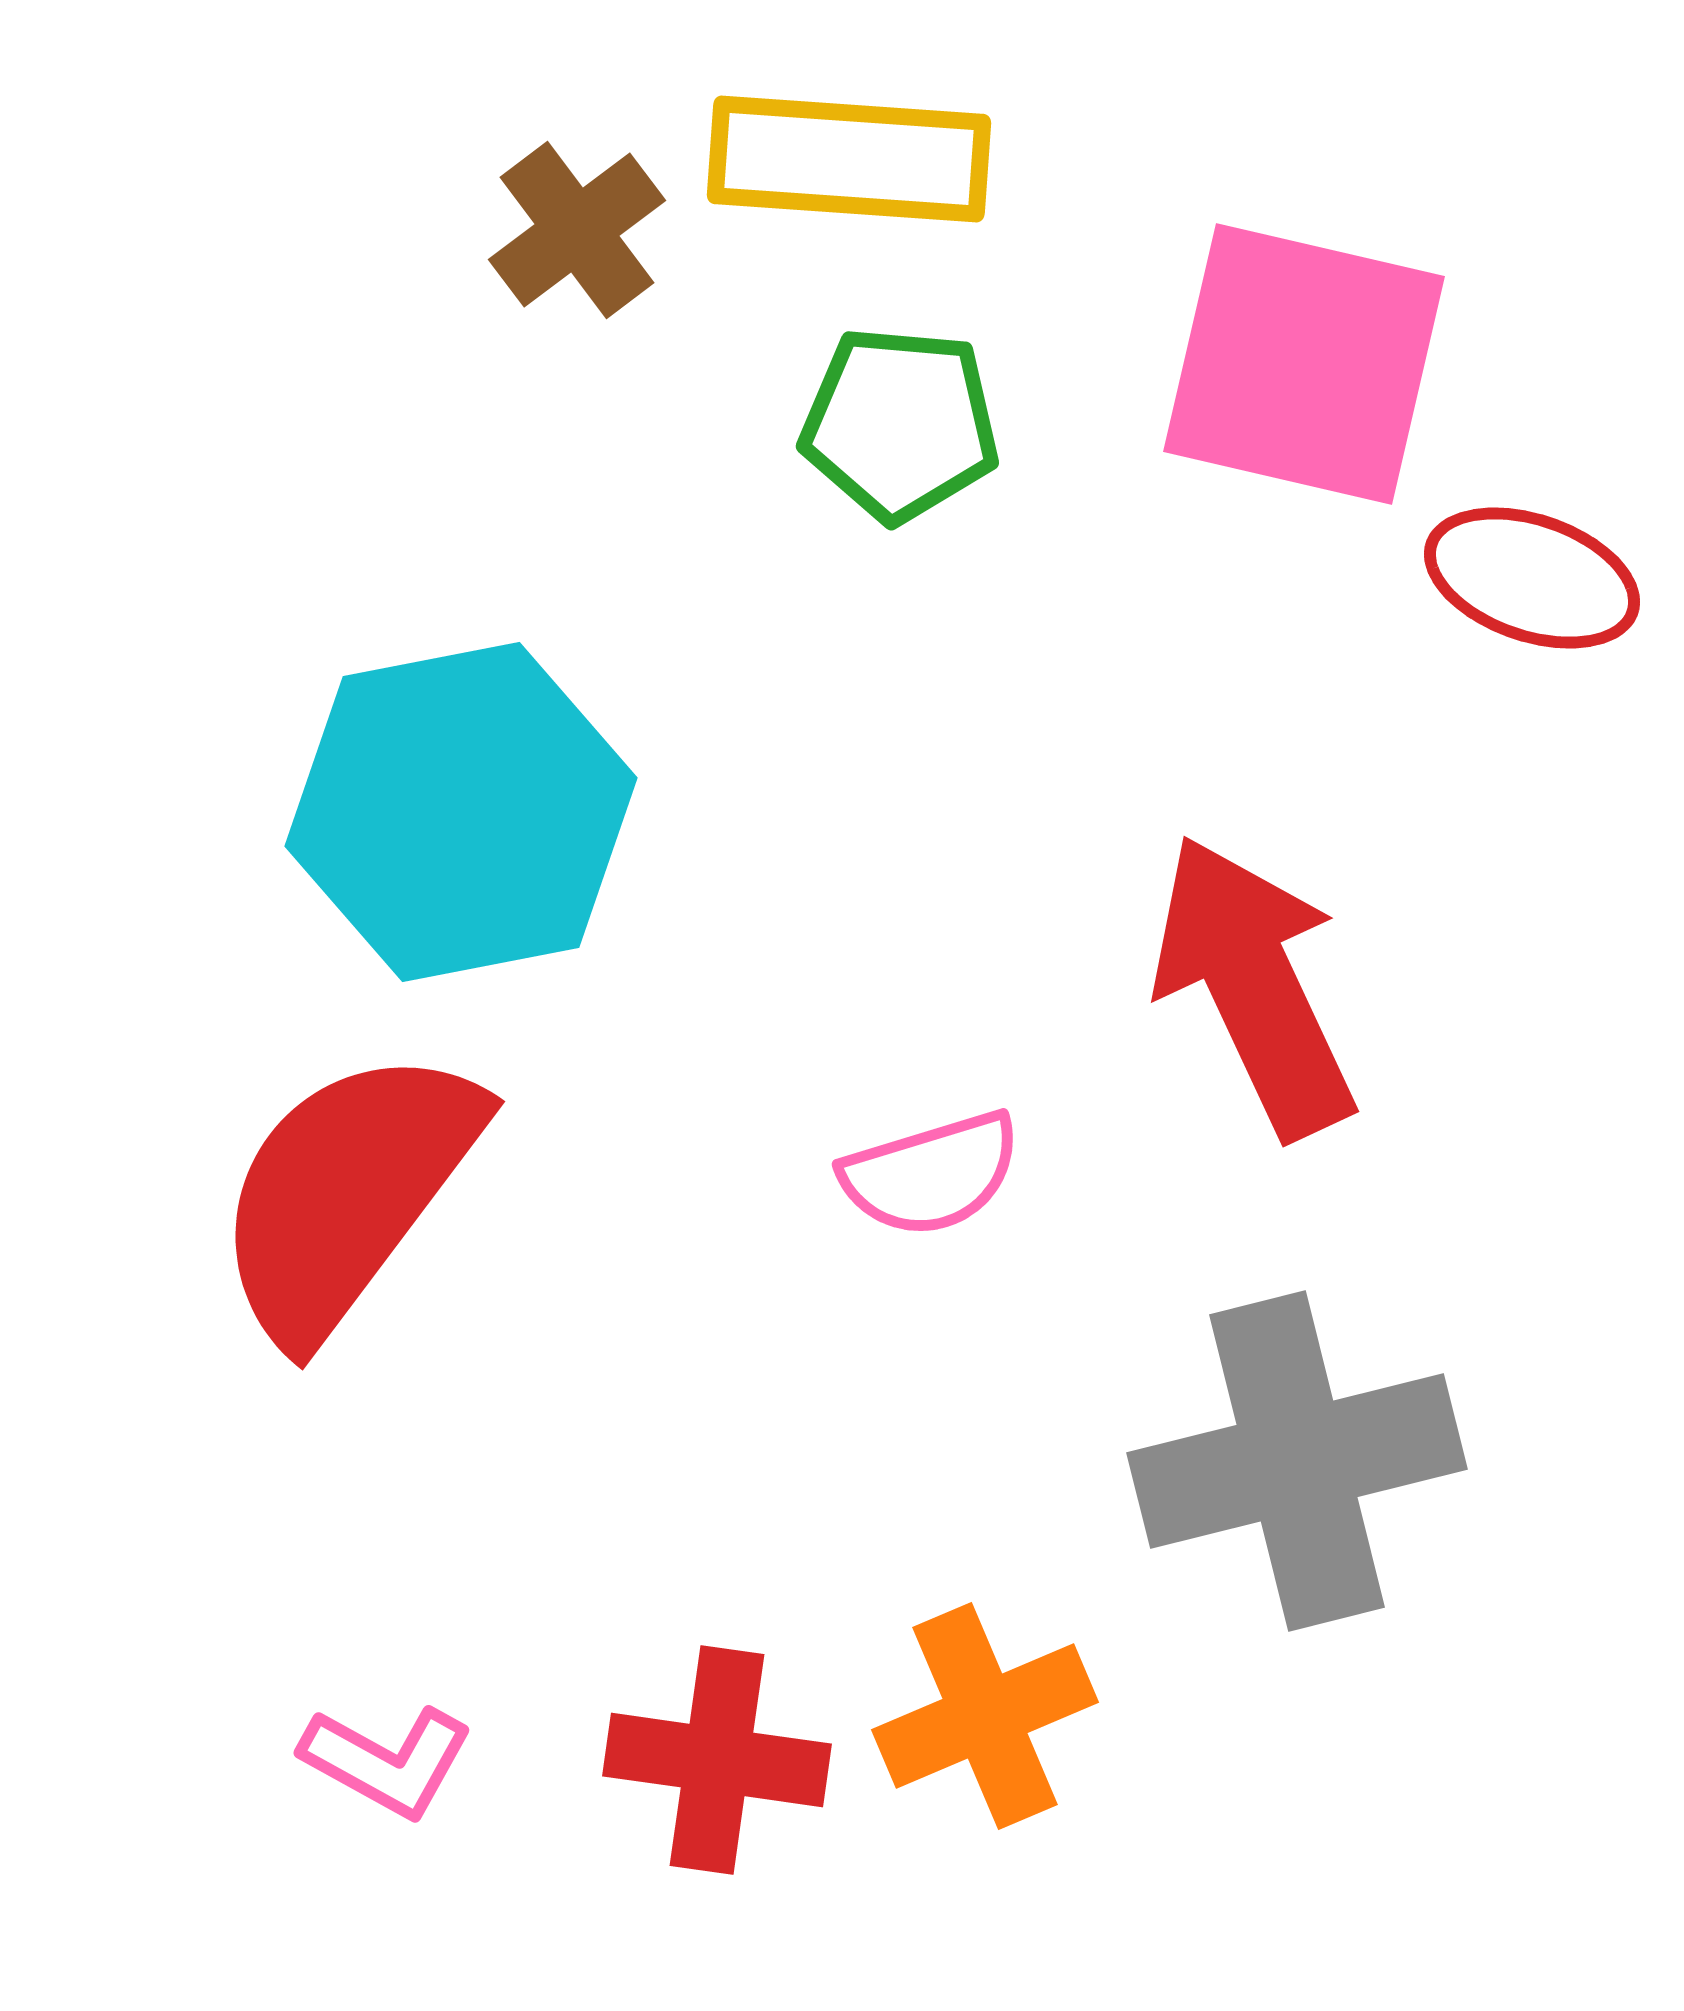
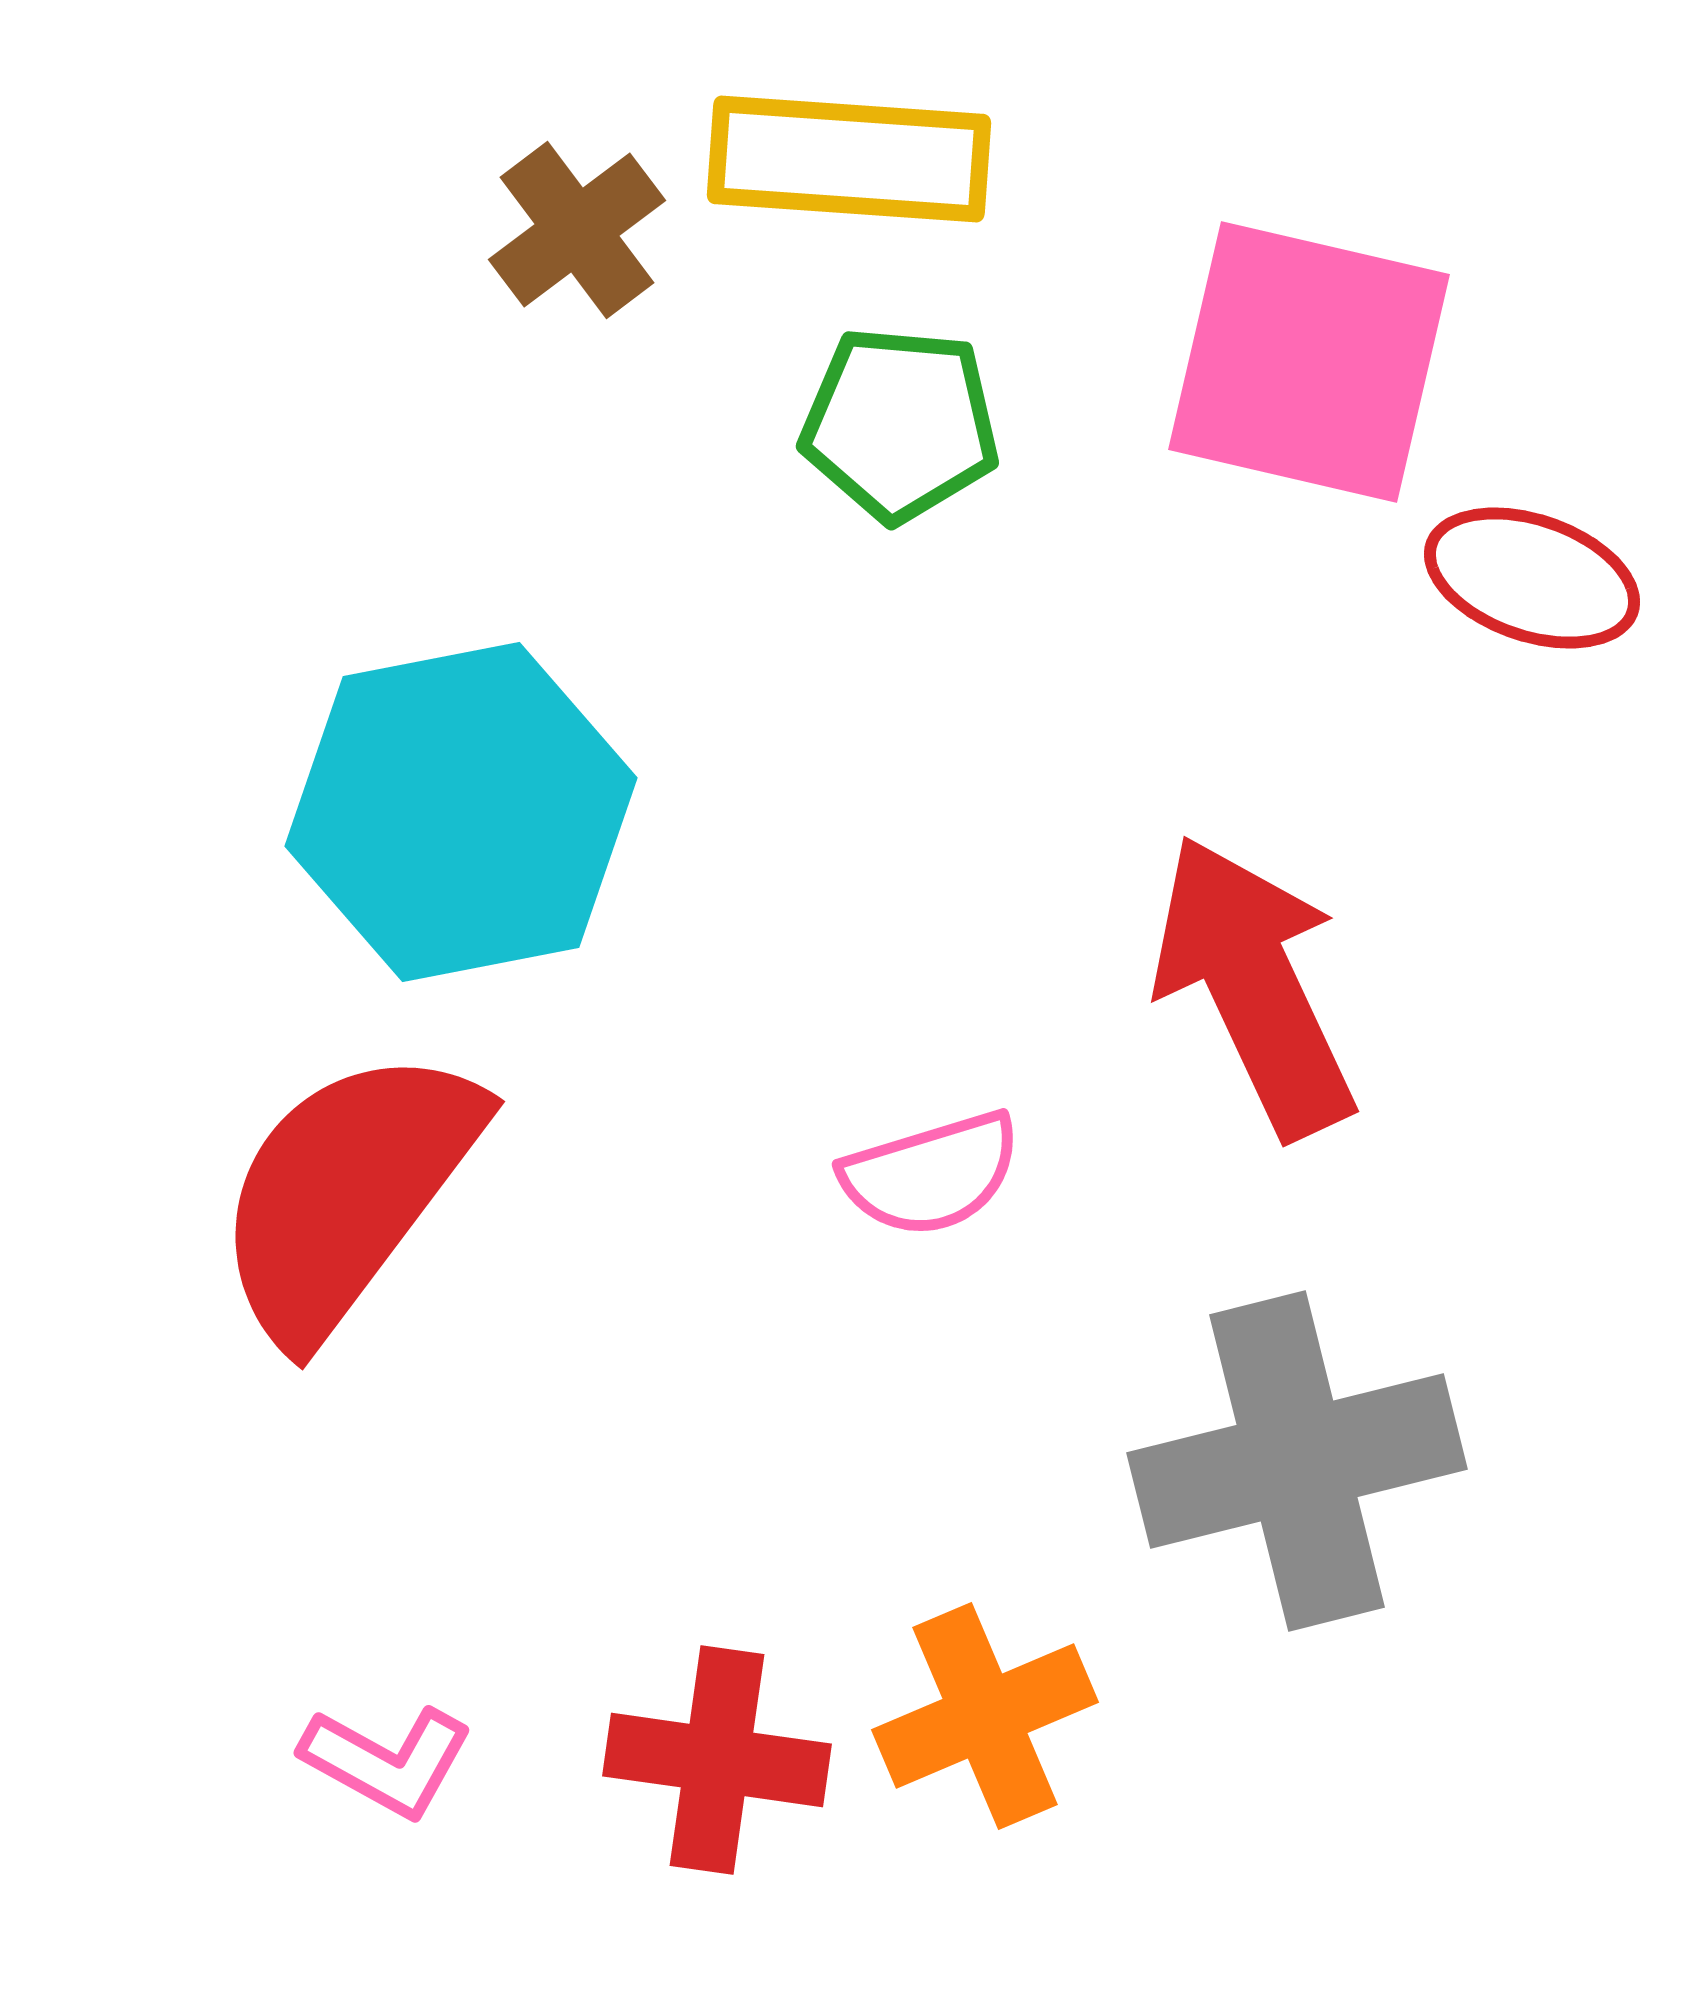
pink square: moved 5 px right, 2 px up
